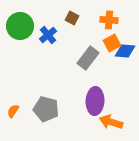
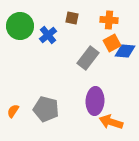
brown square: rotated 16 degrees counterclockwise
